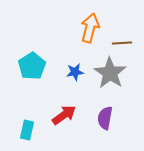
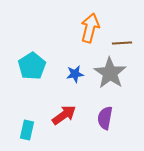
blue star: moved 2 px down
